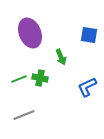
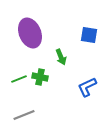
green cross: moved 1 px up
